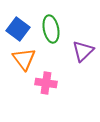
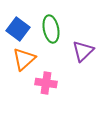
orange triangle: rotated 25 degrees clockwise
